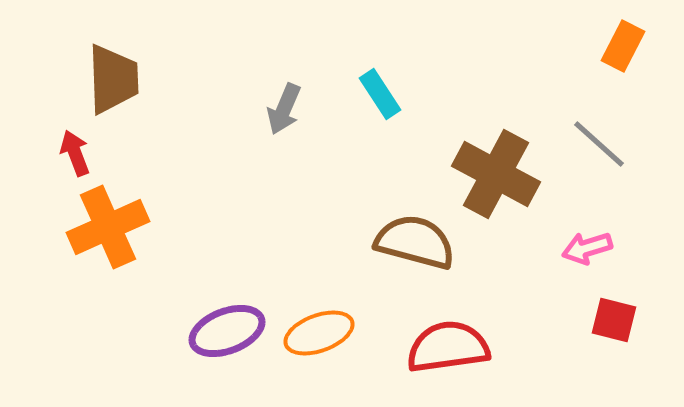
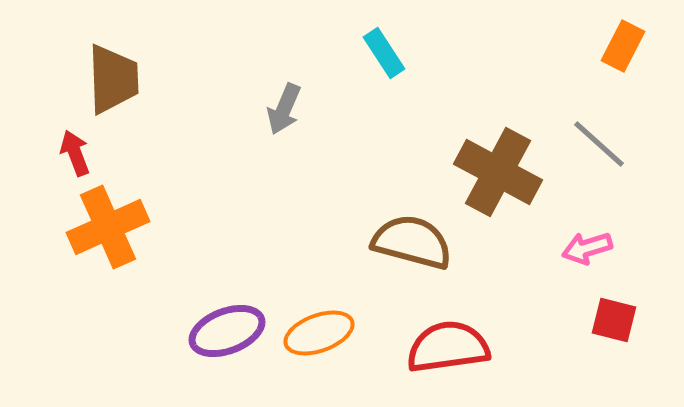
cyan rectangle: moved 4 px right, 41 px up
brown cross: moved 2 px right, 2 px up
brown semicircle: moved 3 px left
